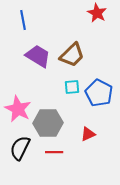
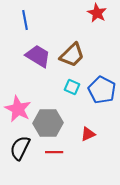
blue line: moved 2 px right
cyan square: rotated 28 degrees clockwise
blue pentagon: moved 3 px right, 3 px up
